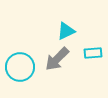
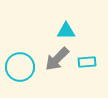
cyan triangle: rotated 24 degrees clockwise
cyan rectangle: moved 6 px left, 9 px down
